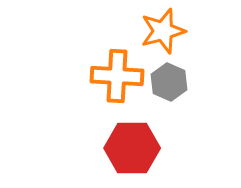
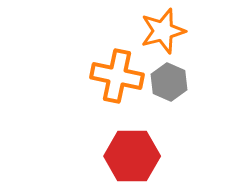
orange cross: rotated 9 degrees clockwise
red hexagon: moved 8 px down
